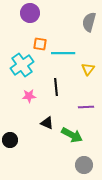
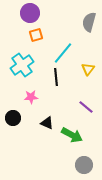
orange square: moved 4 px left, 9 px up; rotated 24 degrees counterclockwise
cyan line: rotated 50 degrees counterclockwise
black line: moved 10 px up
pink star: moved 2 px right, 1 px down
purple line: rotated 42 degrees clockwise
black circle: moved 3 px right, 22 px up
